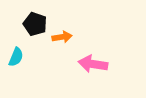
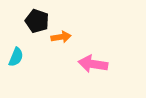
black pentagon: moved 2 px right, 3 px up
orange arrow: moved 1 px left
